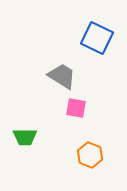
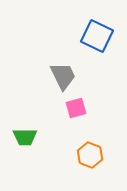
blue square: moved 2 px up
gray trapezoid: moved 1 px right; rotated 32 degrees clockwise
pink square: rotated 25 degrees counterclockwise
